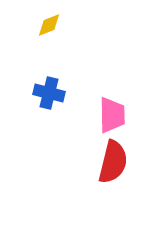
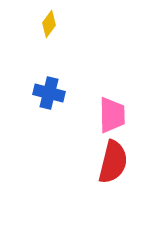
yellow diamond: moved 1 px up; rotated 32 degrees counterclockwise
